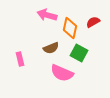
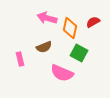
pink arrow: moved 3 px down
brown semicircle: moved 7 px left, 1 px up
